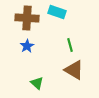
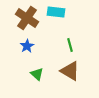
cyan rectangle: moved 1 px left; rotated 12 degrees counterclockwise
brown cross: rotated 30 degrees clockwise
brown triangle: moved 4 px left, 1 px down
green triangle: moved 9 px up
